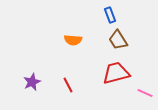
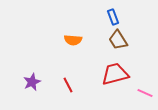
blue rectangle: moved 3 px right, 2 px down
red trapezoid: moved 1 px left, 1 px down
